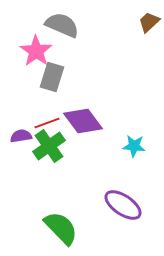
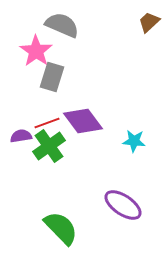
cyan star: moved 5 px up
